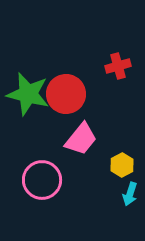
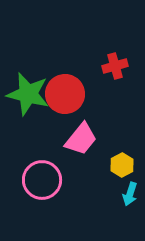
red cross: moved 3 px left
red circle: moved 1 px left
